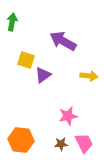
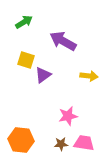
green arrow: moved 12 px right; rotated 48 degrees clockwise
pink trapezoid: rotated 55 degrees counterclockwise
